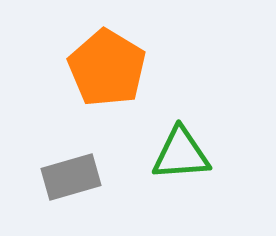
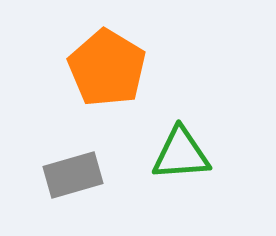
gray rectangle: moved 2 px right, 2 px up
